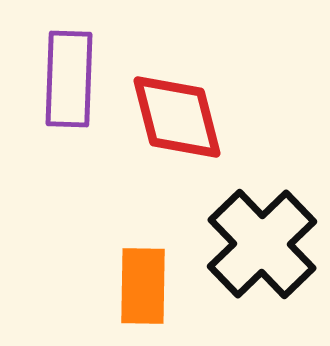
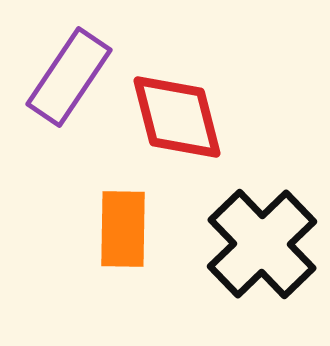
purple rectangle: moved 2 px up; rotated 32 degrees clockwise
orange rectangle: moved 20 px left, 57 px up
